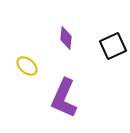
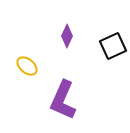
purple diamond: moved 1 px right, 2 px up; rotated 20 degrees clockwise
purple L-shape: moved 1 px left, 2 px down
